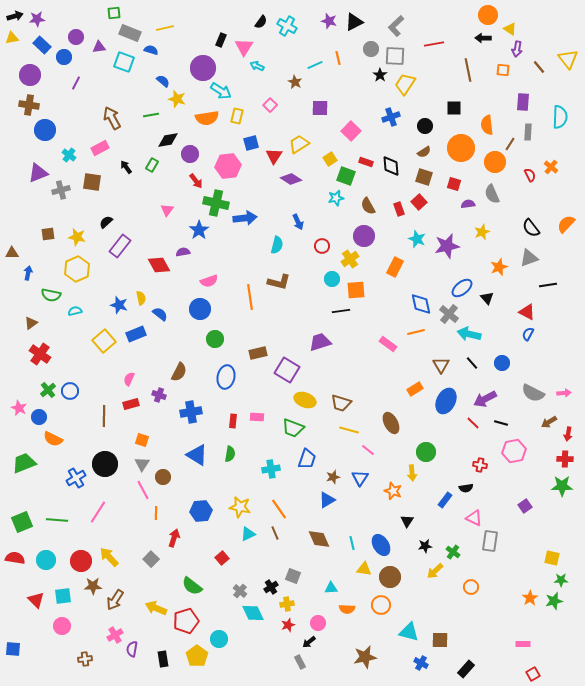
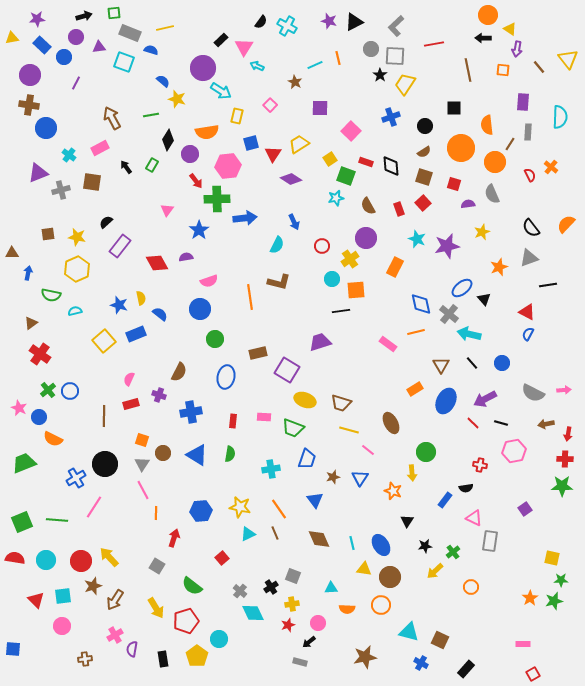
black arrow at (15, 16): moved 69 px right
black rectangle at (221, 40): rotated 24 degrees clockwise
orange semicircle at (207, 118): moved 14 px down
blue circle at (45, 130): moved 1 px right, 2 px up
black diamond at (168, 140): rotated 50 degrees counterclockwise
red triangle at (274, 156): moved 1 px left, 2 px up
red square at (419, 202): moved 4 px right, 1 px down
green cross at (216, 203): moved 1 px right, 4 px up; rotated 15 degrees counterclockwise
blue arrow at (298, 222): moved 4 px left
purple circle at (364, 236): moved 2 px right, 2 px down
cyan semicircle at (277, 245): rotated 12 degrees clockwise
purple semicircle at (183, 252): moved 3 px right, 5 px down
red diamond at (159, 265): moved 2 px left, 2 px up
black triangle at (487, 298): moved 3 px left, 1 px down
pink arrow at (564, 393): moved 3 px up
pink rectangle at (257, 417): moved 7 px right
brown arrow at (549, 422): moved 3 px left, 2 px down; rotated 21 degrees clockwise
brown circle at (163, 477): moved 24 px up
blue triangle at (327, 500): moved 12 px left; rotated 36 degrees counterclockwise
purple square at (525, 506): moved 3 px down
pink line at (98, 512): moved 4 px left, 5 px up
green cross at (453, 552): rotated 16 degrees clockwise
gray square at (151, 559): moved 6 px right, 7 px down; rotated 14 degrees counterclockwise
brown star at (93, 586): rotated 18 degrees counterclockwise
yellow cross at (287, 604): moved 5 px right
yellow arrow at (156, 608): rotated 145 degrees counterclockwise
brown square at (440, 640): rotated 24 degrees clockwise
gray rectangle at (300, 662): rotated 48 degrees counterclockwise
